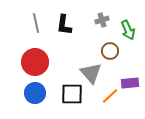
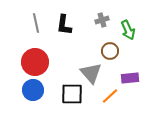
purple rectangle: moved 5 px up
blue circle: moved 2 px left, 3 px up
